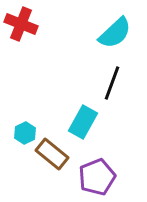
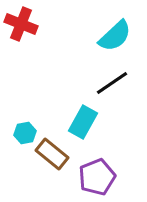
cyan semicircle: moved 3 px down
black line: rotated 36 degrees clockwise
cyan hexagon: rotated 15 degrees clockwise
